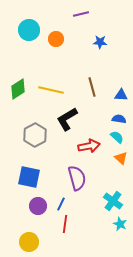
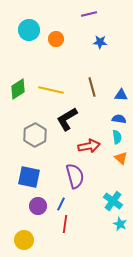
purple line: moved 8 px right
cyan semicircle: rotated 40 degrees clockwise
purple semicircle: moved 2 px left, 2 px up
yellow circle: moved 5 px left, 2 px up
